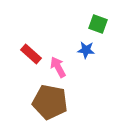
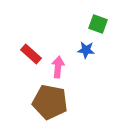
pink arrow: rotated 35 degrees clockwise
